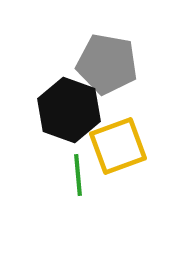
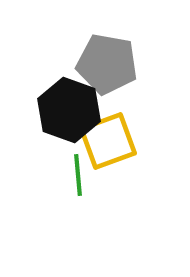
yellow square: moved 10 px left, 5 px up
